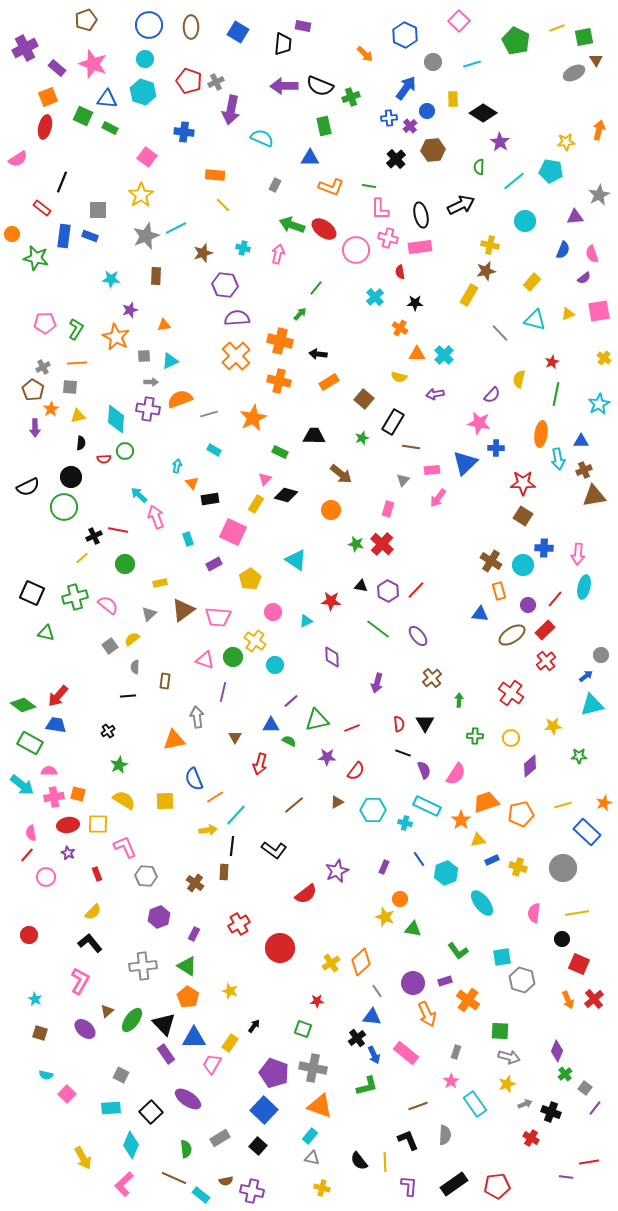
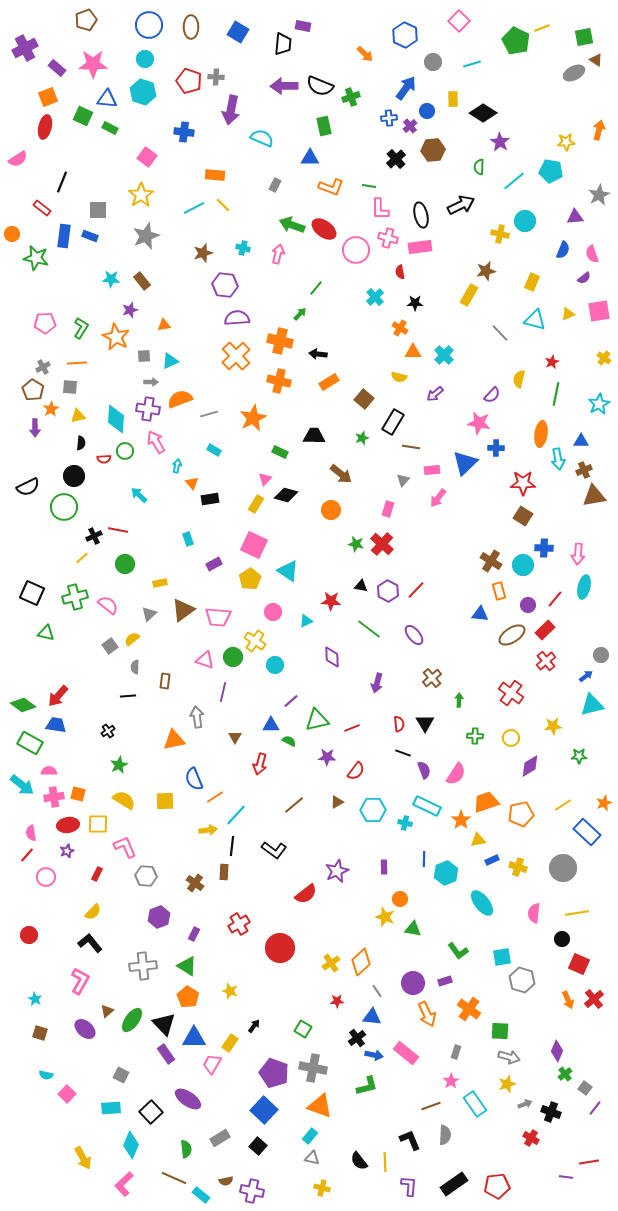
yellow line at (557, 28): moved 15 px left
brown triangle at (596, 60): rotated 24 degrees counterclockwise
pink star at (93, 64): rotated 20 degrees counterclockwise
gray cross at (216, 82): moved 5 px up; rotated 28 degrees clockwise
cyan line at (176, 228): moved 18 px right, 20 px up
yellow cross at (490, 245): moved 10 px right, 11 px up
brown rectangle at (156, 276): moved 14 px left, 5 px down; rotated 42 degrees counterclockwise
yellow rectangle at (532, 282): rotated 18 degrees counterclockwise
green L-shape at (76, 329): moved 5 px right, 1 px up
orange triangle at (417, 354): moved 4 px left, 2 px up
purple arrow at (435, 394): rotated 30 degrees counterclockwise
black circle at (71, 477): moved 3 px right, 1 px up
pink arrow at (156, 517): moved 75 px up; rotated 10 degrees counterclockwise
pink square at (233, 532): moved 21 px right, 13 px down
cyan triangle at (296, 560): moved 8 px left, 11 px down
green line at (378, 629): moved 9 px left
purple ellipse at (418, 636): moved 4 px left, 1 px up
purple diamond at (530, 766): rotated 10 degrees clockwise
yellow line at (563, 805): rotated 18 degrees counterclockwise
purple star at (68, 853): moved 1 px left, 2 px up; rotated 24 degrees clockwise
blue line at (419, 859): moved 5 px right; rotated 35 degrees clockwise
purple rectangle at (384, 867): rotated 24 degrees counterclockwise
red rectangle at (97, 874): rotated 48 degrees clockwise
orange cross at (468, 1000): moved 1 px right, 9 px down
red star at (317, 1001): moved 20 px right
green square at (303, 1029): rotated 12 degrees clockwise
blue arrow at (374, 1055): rotated 54 degrees counterclockwise
brown line at (418, 1106): moved 13 px right
black L-shape at (408, 1140): moved 2 px right
